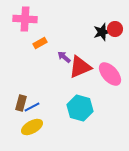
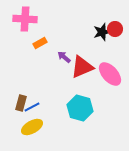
red triangle: moved 2 px right
